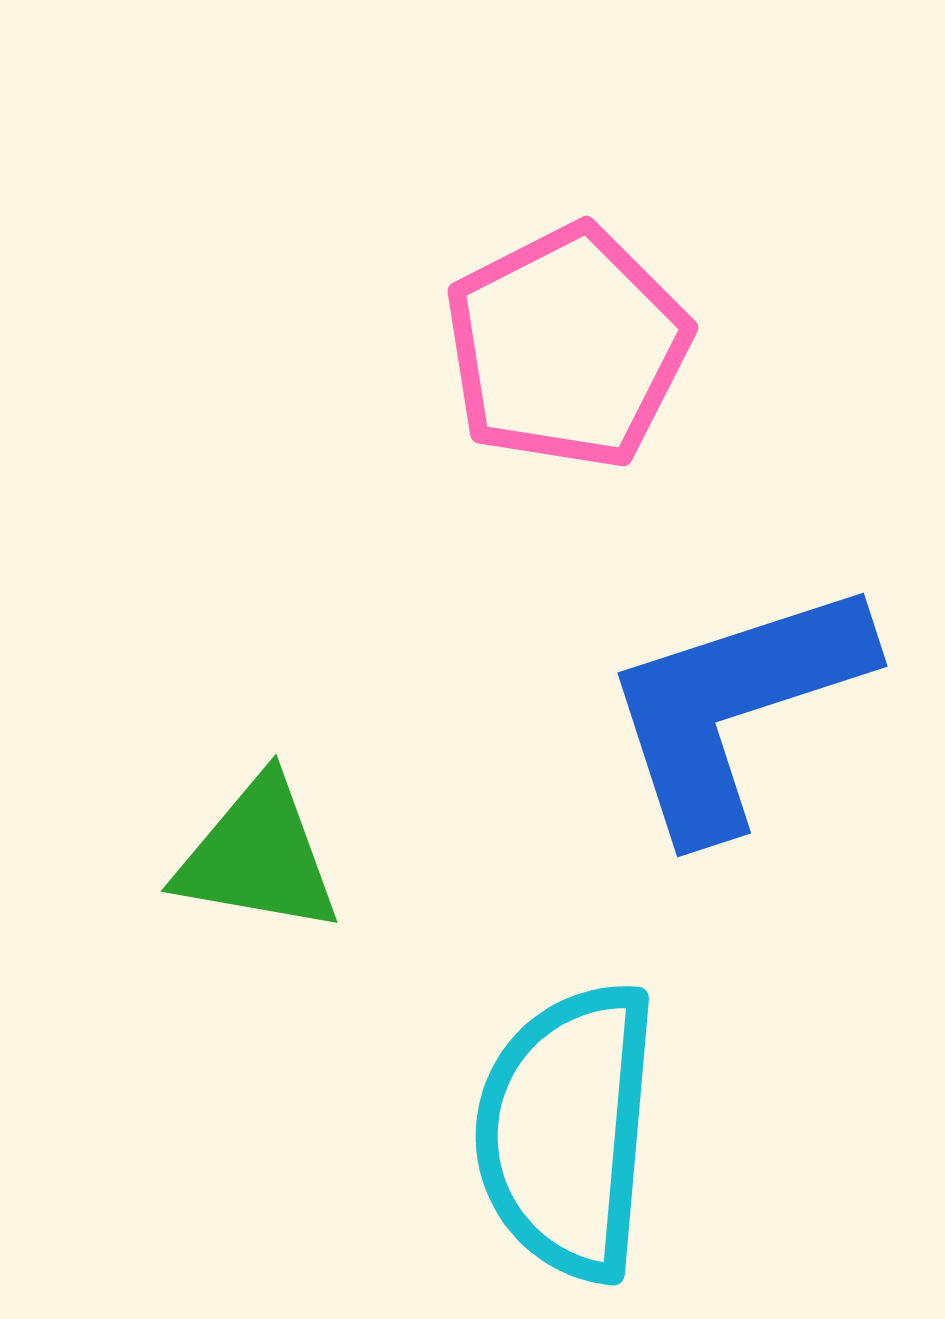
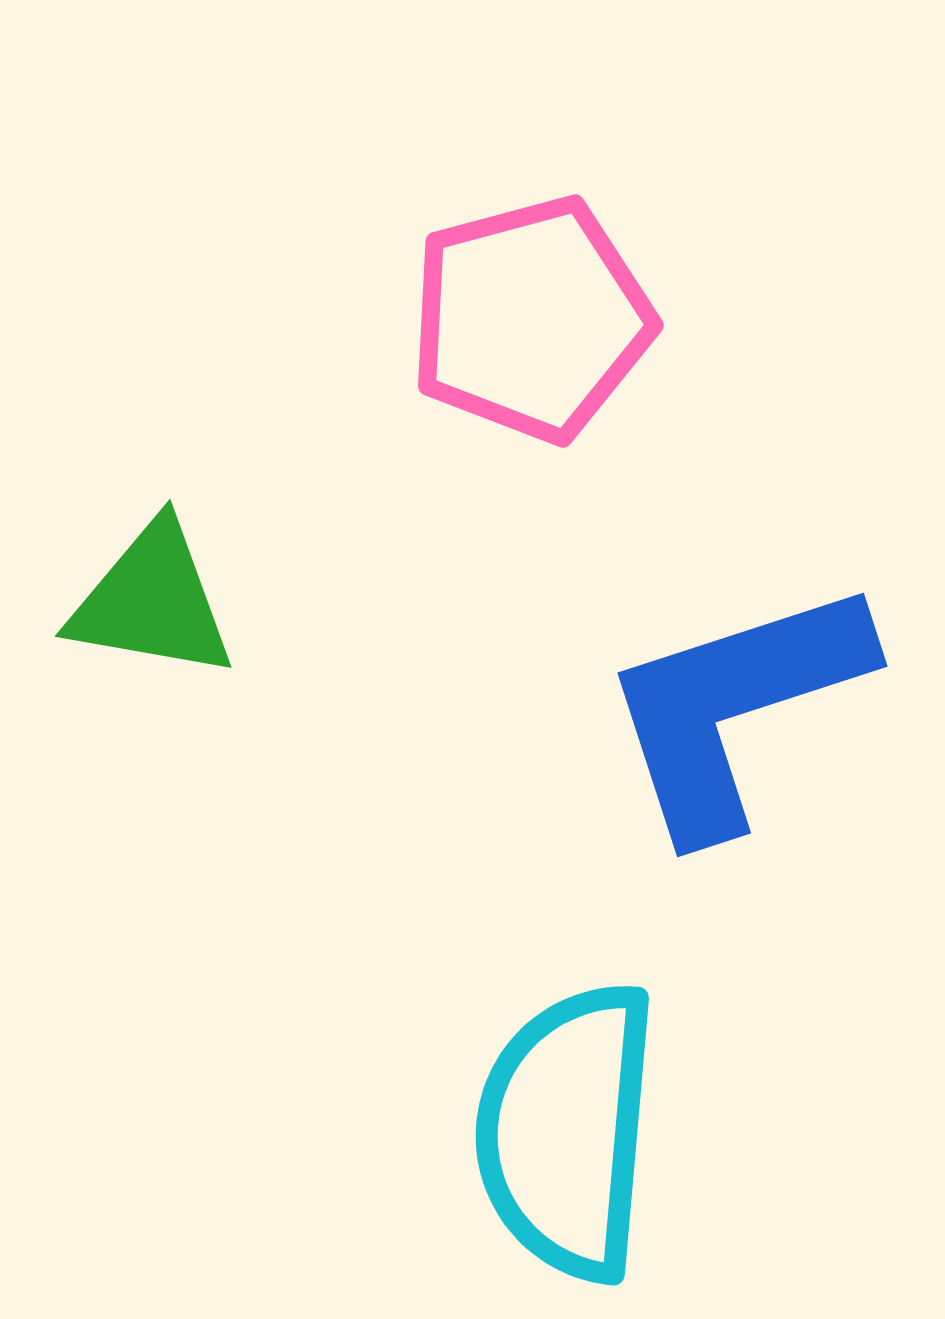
pink pentagon: moved 36 px left, 28 px up; rotated 12 degrees clockwise
green triangle: moved 106 px left, 255 px up
